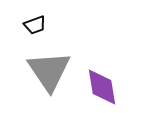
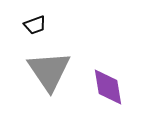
purple diamond: moved 6 px right
